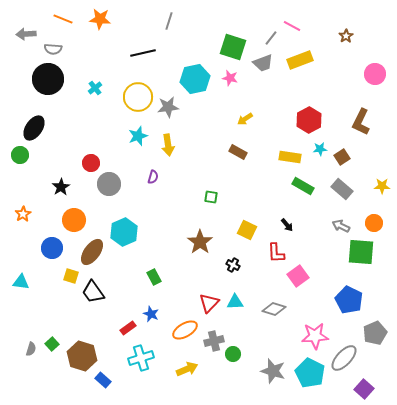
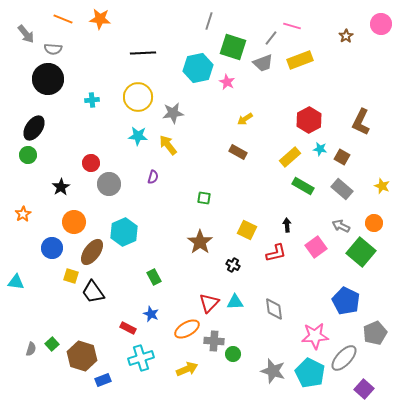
gray line at (169, 21): moved 40 px right
pink line at (292, 26): rotated 12 degrees counterclockwise
gray arrow at (26, 34): rotated 126 degrees counterclockwise
black line at (143, 53): rotated 10 degrees clockwise
pink circle at (375, 74): moved 6 px right, 50 px up
pink star at (230, 78): moved 3 px left, 4 px down; rotated 14 degrees clockwise
cyan hexagon at (195, 79): moved 3 px right, 11 px up
cyan cross at (95, 88): moved 3 px left, 12 px down; rotated 32 degrees clockwise
gray star at (168, 107): moved 5 px right, 6 px down
cyan star at (138, 136): rotated 24 degrees clockwise
yellow arrow at (168, 145): rotated 150 degrees clockwise
cyan star at (320, 149): rotated 16 degrees clockwise
green circle at (20, 155): moved 8 px right
yellow rectangle at (290, 157): rotated 50 degrees counterclockwise
brown square at (342, 157): rotated 28 degrees counterclockwise
yellow star at (382, 186): rotated 21 degrees clockwise
green square at (211, 197): moved 7 px left, 1 px down
orange circle at (74, 220): moved 2 px down
black arrow at (287, 225): rotated 144 degrees counterclockwise
green square at (361, 252): rotated 36 degrees clockwise
red L-shape at (276, 253): rotated 100 degrees counterclockwise
pink square at (298, 276): moved 18 px right, 29 px up
cyan triangle at (21, 282): moved 5 px left
blue pentagon at (349, 300): moved 3 px left, 1 px down
gray diamond at (274, 309): rotated 65 degrees clockwise
red rectangle at (128, 328): rotated 63 degrees clockwise
orange ellipse at (185, 330): moved 2 px right, 1 px up
gray cross at (214, 341): rotated 18 degrees clockwise
blue rectangle at (103, 380): rotated 63 degrees counterclockwise
